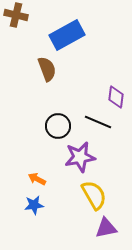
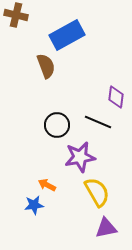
brown semicircle: moved 1 px left, 3 px up
black circle: moved 1 px left, 1 px up
orange arrow: moved 10 px right, 6 px down
yellow semicircle: moved 3 px right, 3 px up
